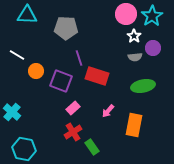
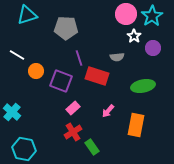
cyan triangle: rotated 20 degrees counterclockwise
gray semicircle: moved 18 px left
orange rectangle: moved 2 px right
